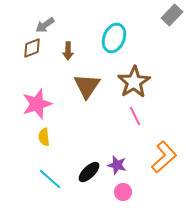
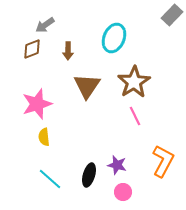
brown diamond: moved 1 px down
orange L-shape: moved 1 px left, 4 px down; rotated 20 degrees counterclockwise
black ellipse: moved 3 px down; rotated 30 degrees counterclockwise
